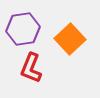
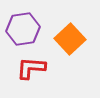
red L-shape: rotated 72 degrees clockwise
